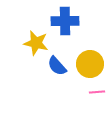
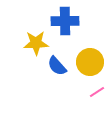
yellow star: rotated 15 degrees counterclockwise
yellow circle: moved 2 px up
pink line: rotated 28 degrees counterclockwise
